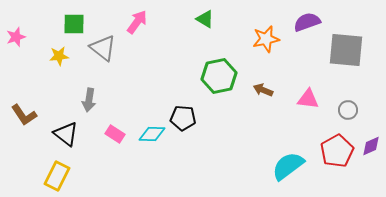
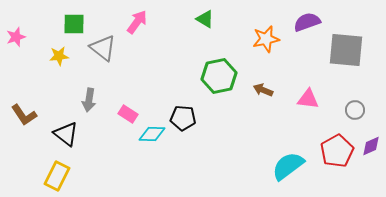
gray circle: moved 7 px right
pink rectangle: moved 13 px right, 20 px up
